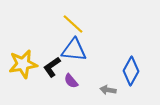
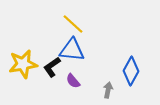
blue triangle: moved 2 px left
purple semicircle: moved 2 px right
gray arrow: rotated 91 degrees clockwise
